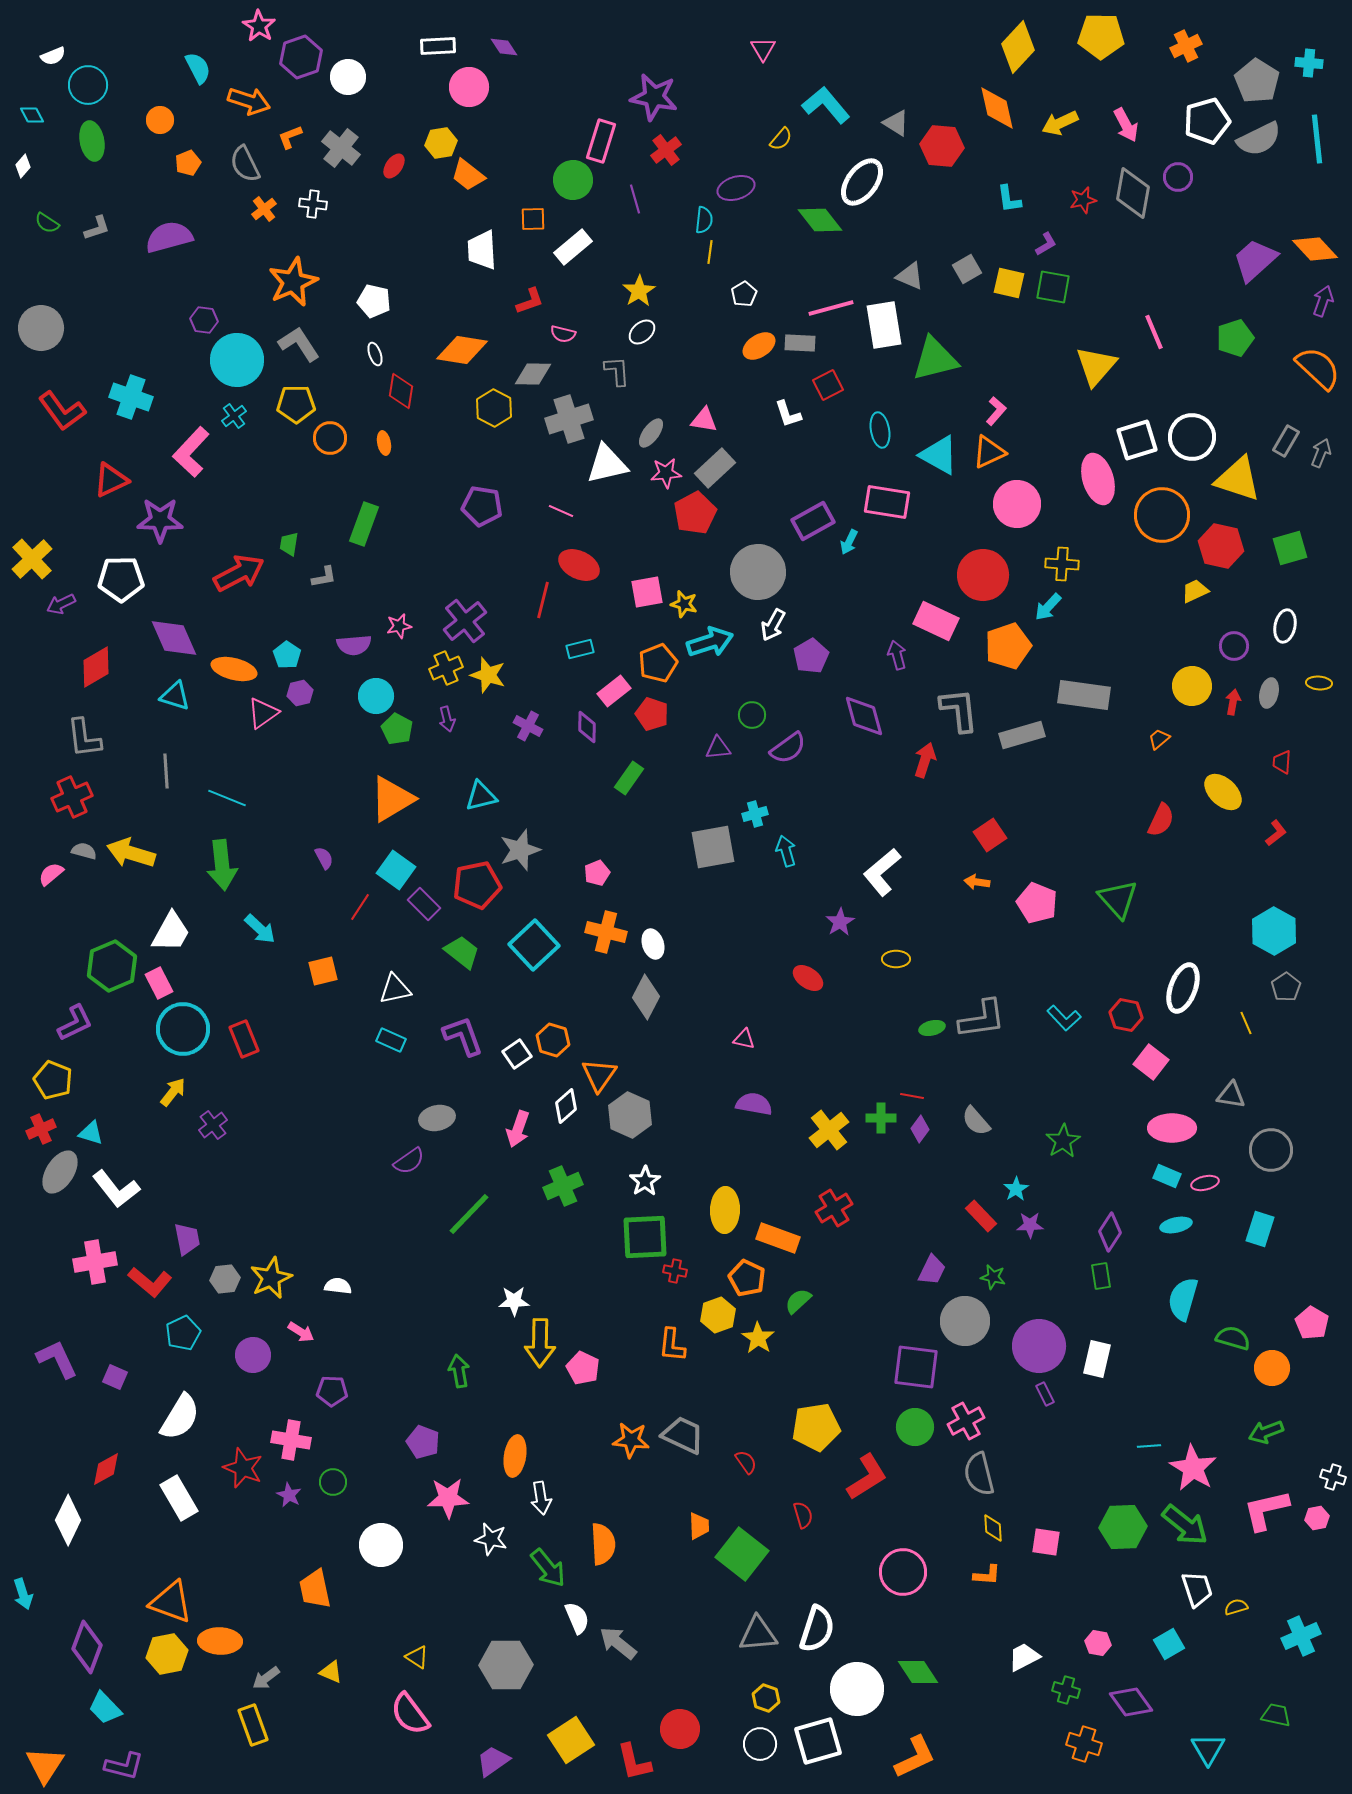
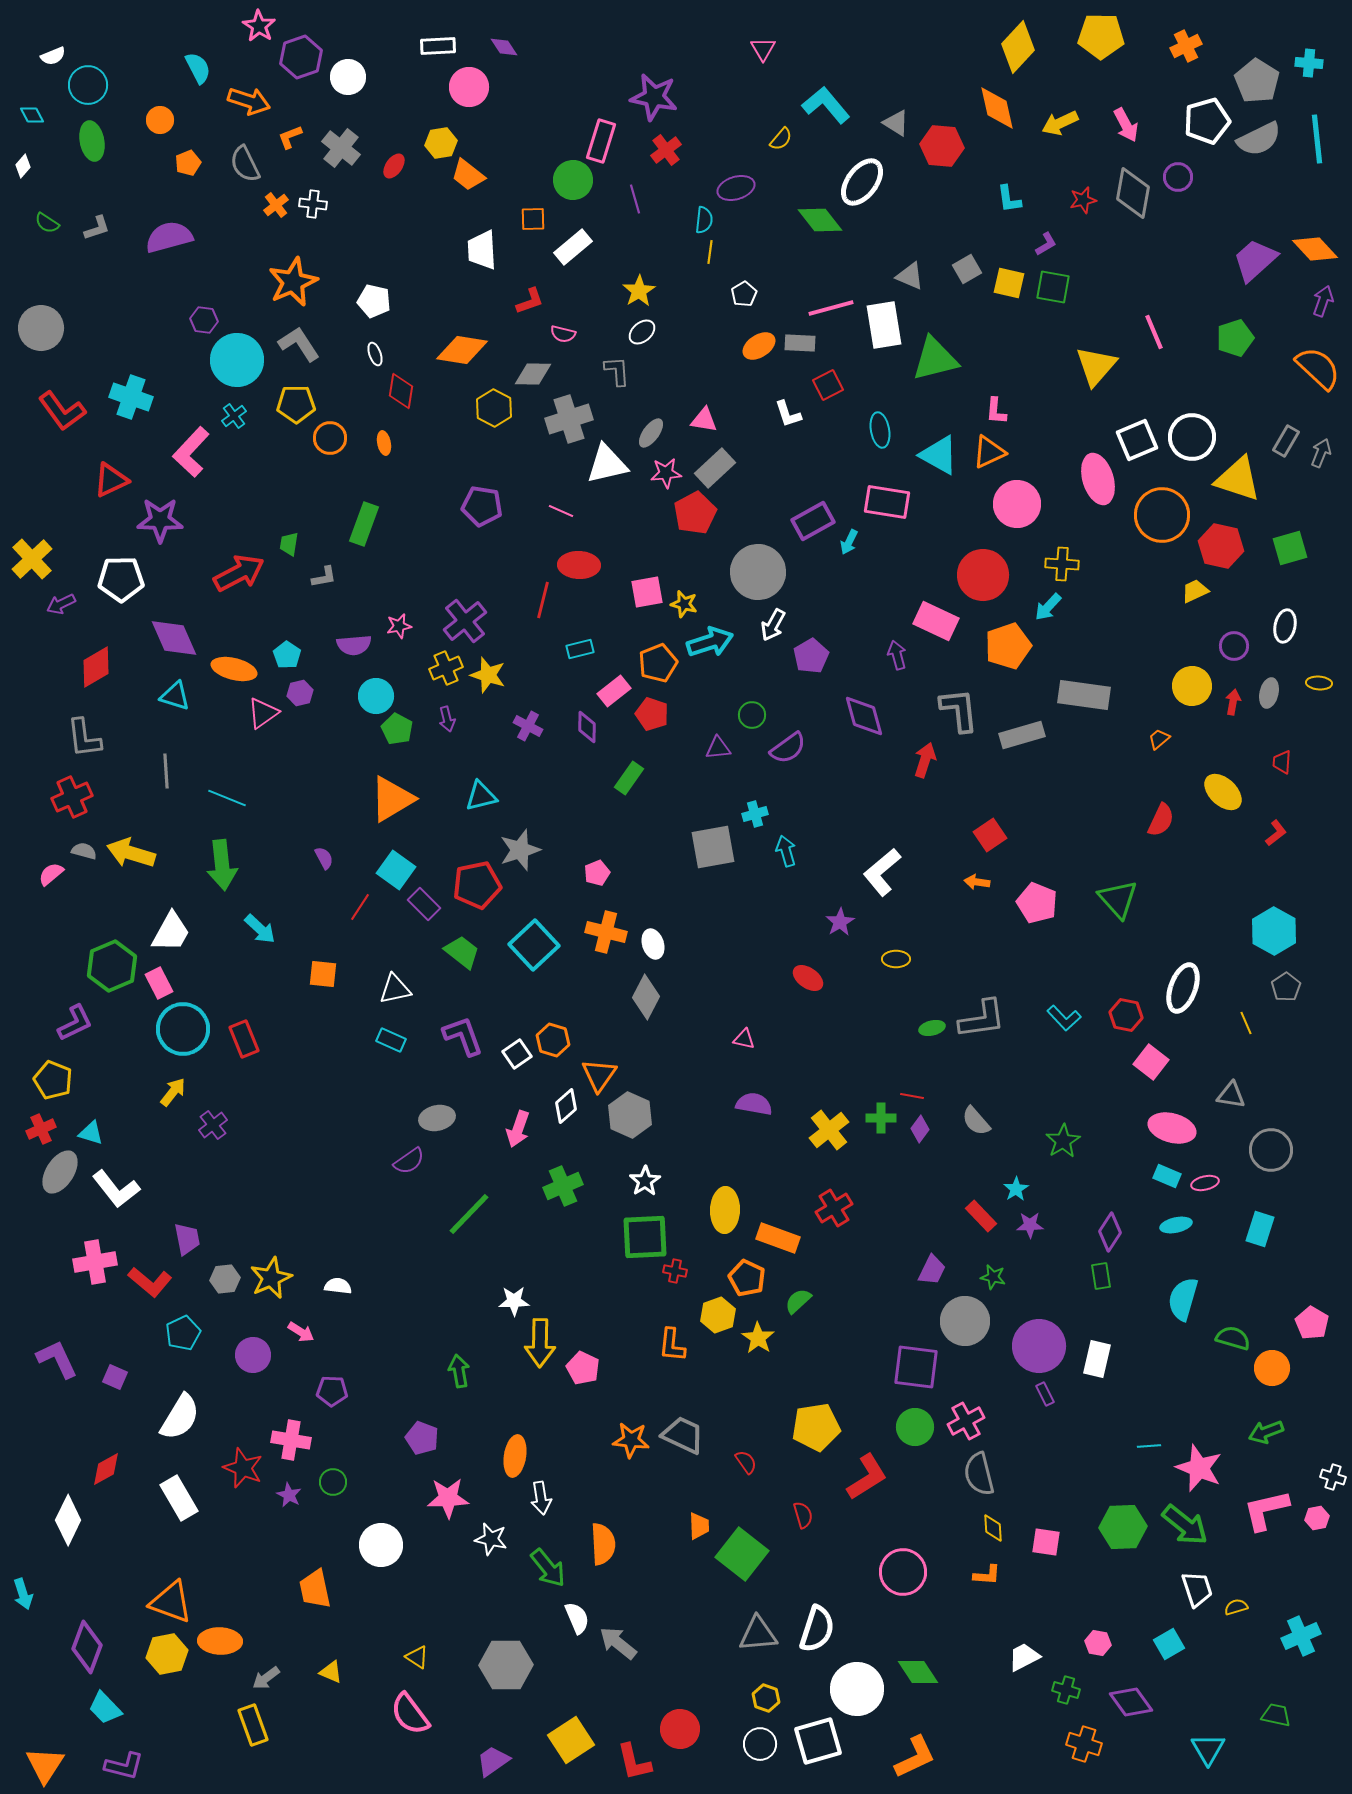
orange cross at (264, 209): moved 12 px right, 4 px up
pink L-shape at (996, 411): rotated 144 degrees clockwise
white square at (1137, 440): rotated 6 degrees counterclockwise
red ellipse at (579, 565): rotated 24 degrees counterclockwise
orange square at (323, 971): moved 3 px down; rotated 20 degrees clockwise
pink ellipse at (1172, 1128): rotated 15 degrees clockwise
purple pentagon at (423, 1442): moved 1 px left, 4 px up
pink star at (1193, 1468): moved 6 px right; rotated 9 degrees counterclockwise
